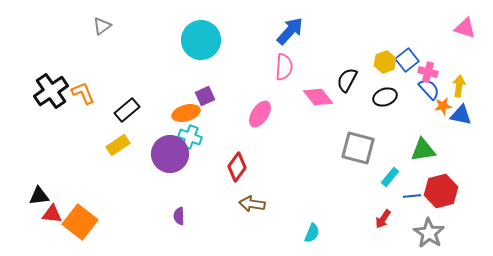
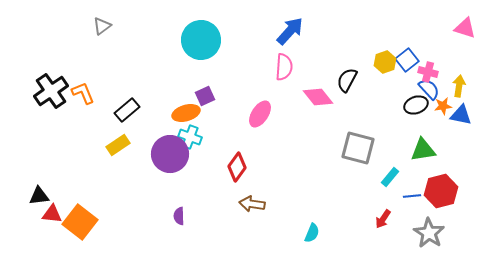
black ellipse: moved 31 px right, 8 px down
